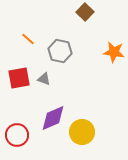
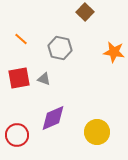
orange line: moved 7 px left
gray hexagon: moved 3 px up
yellow circle: moved 15 px right
